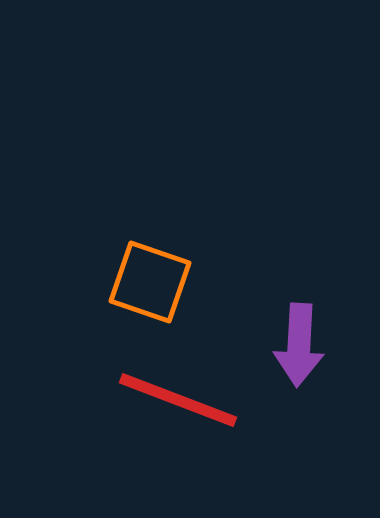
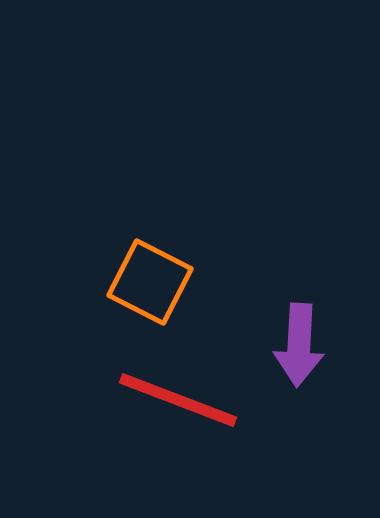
orange square: rotated 8 degrees clockwise
